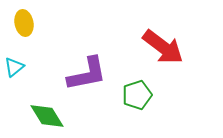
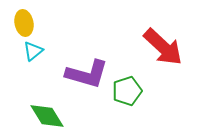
red arrow: rotated 6 degrees clockwise
cyan triangle: moved 19 px right, 16 px up
purple L-shape: rotated 27 degrees clockwise
green pentagon: moved 10 px left, 4 px up
